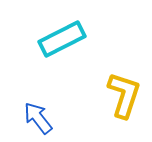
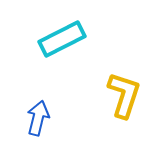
blue arrow: rotated 52 degrees clockwise
